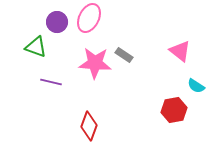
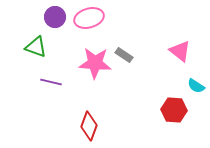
pink ellipse: rotated 48 degrees clockwise
purple circle: moved 2 px left, 5 px up
red hexagon: rotated 15 degrees clockwise
